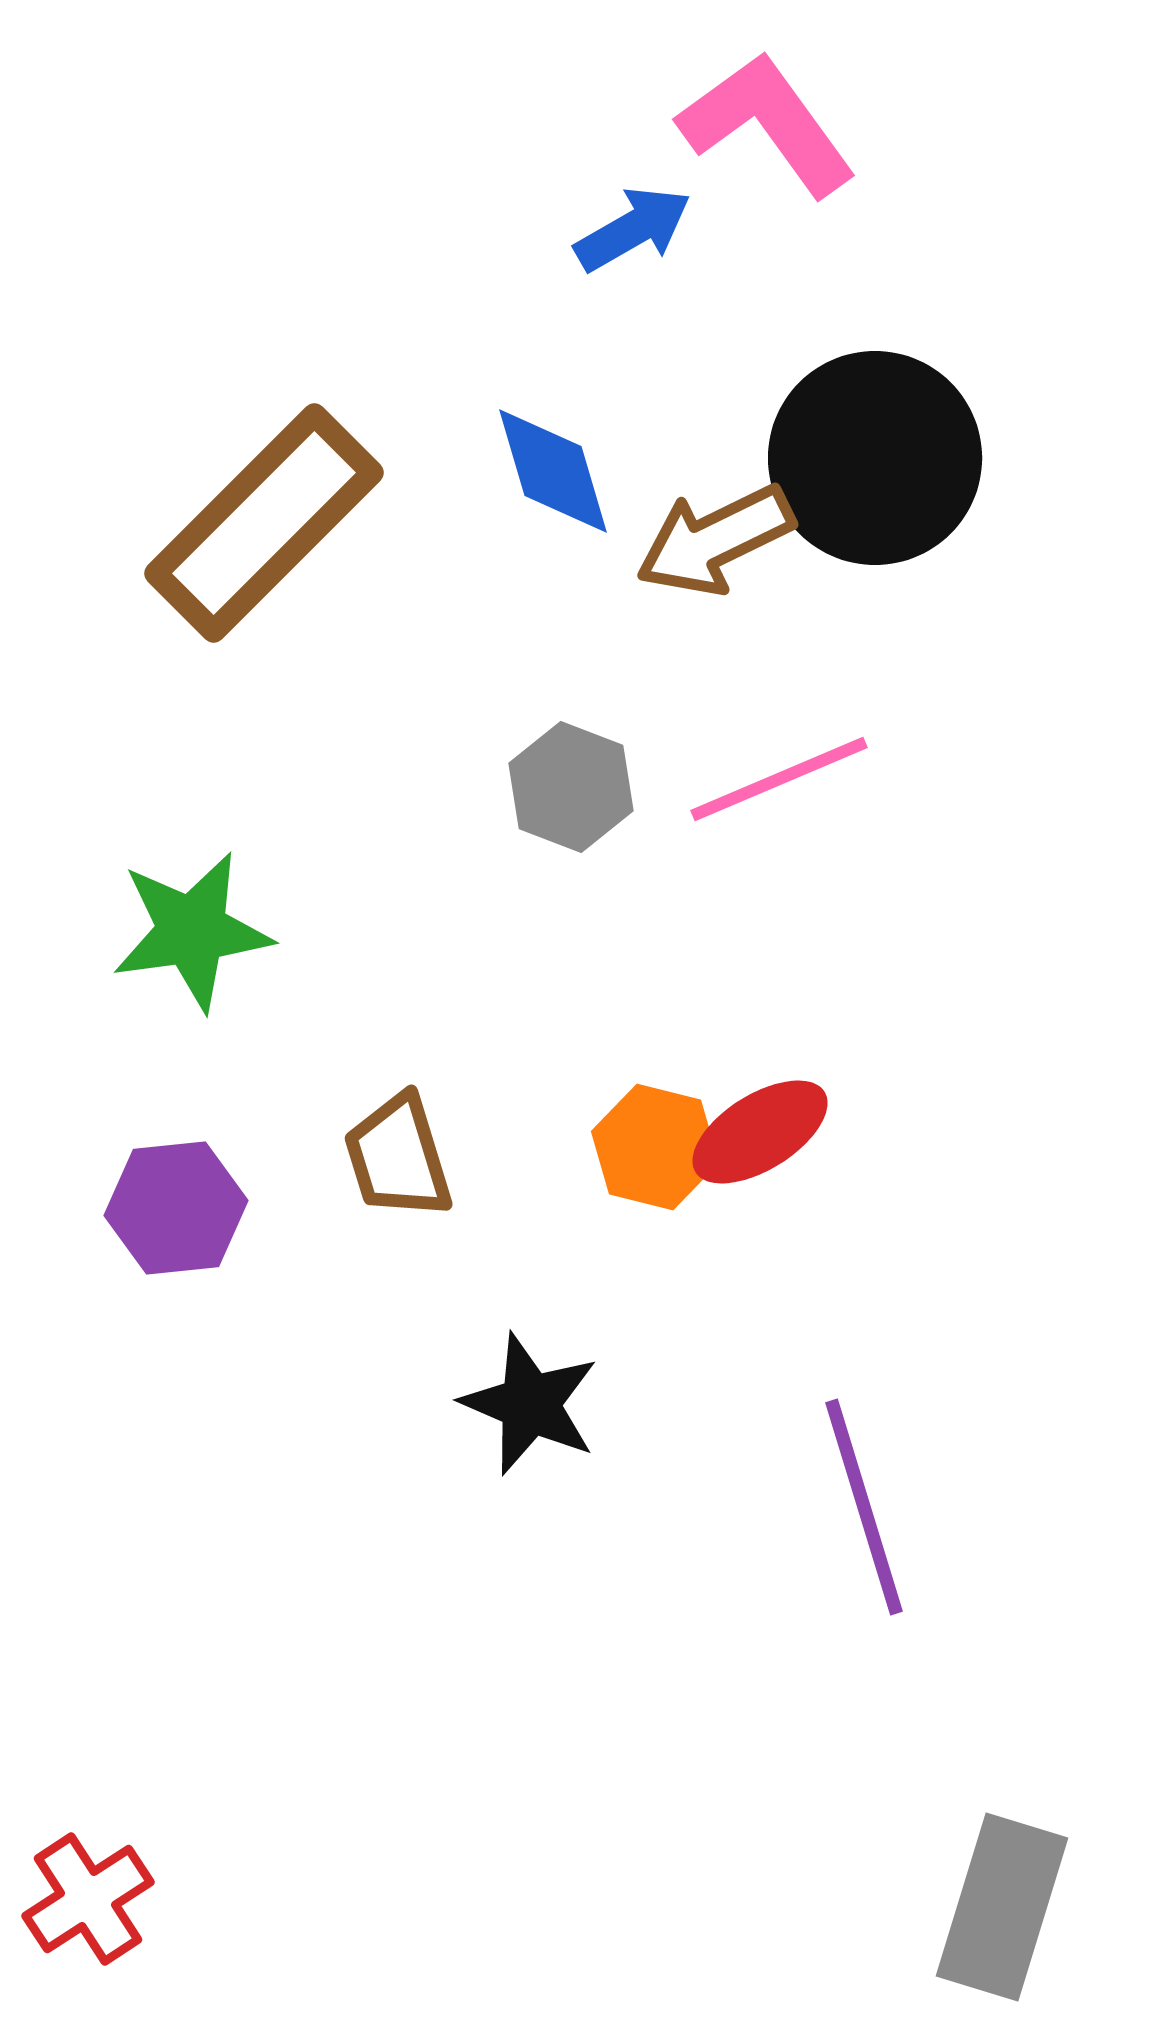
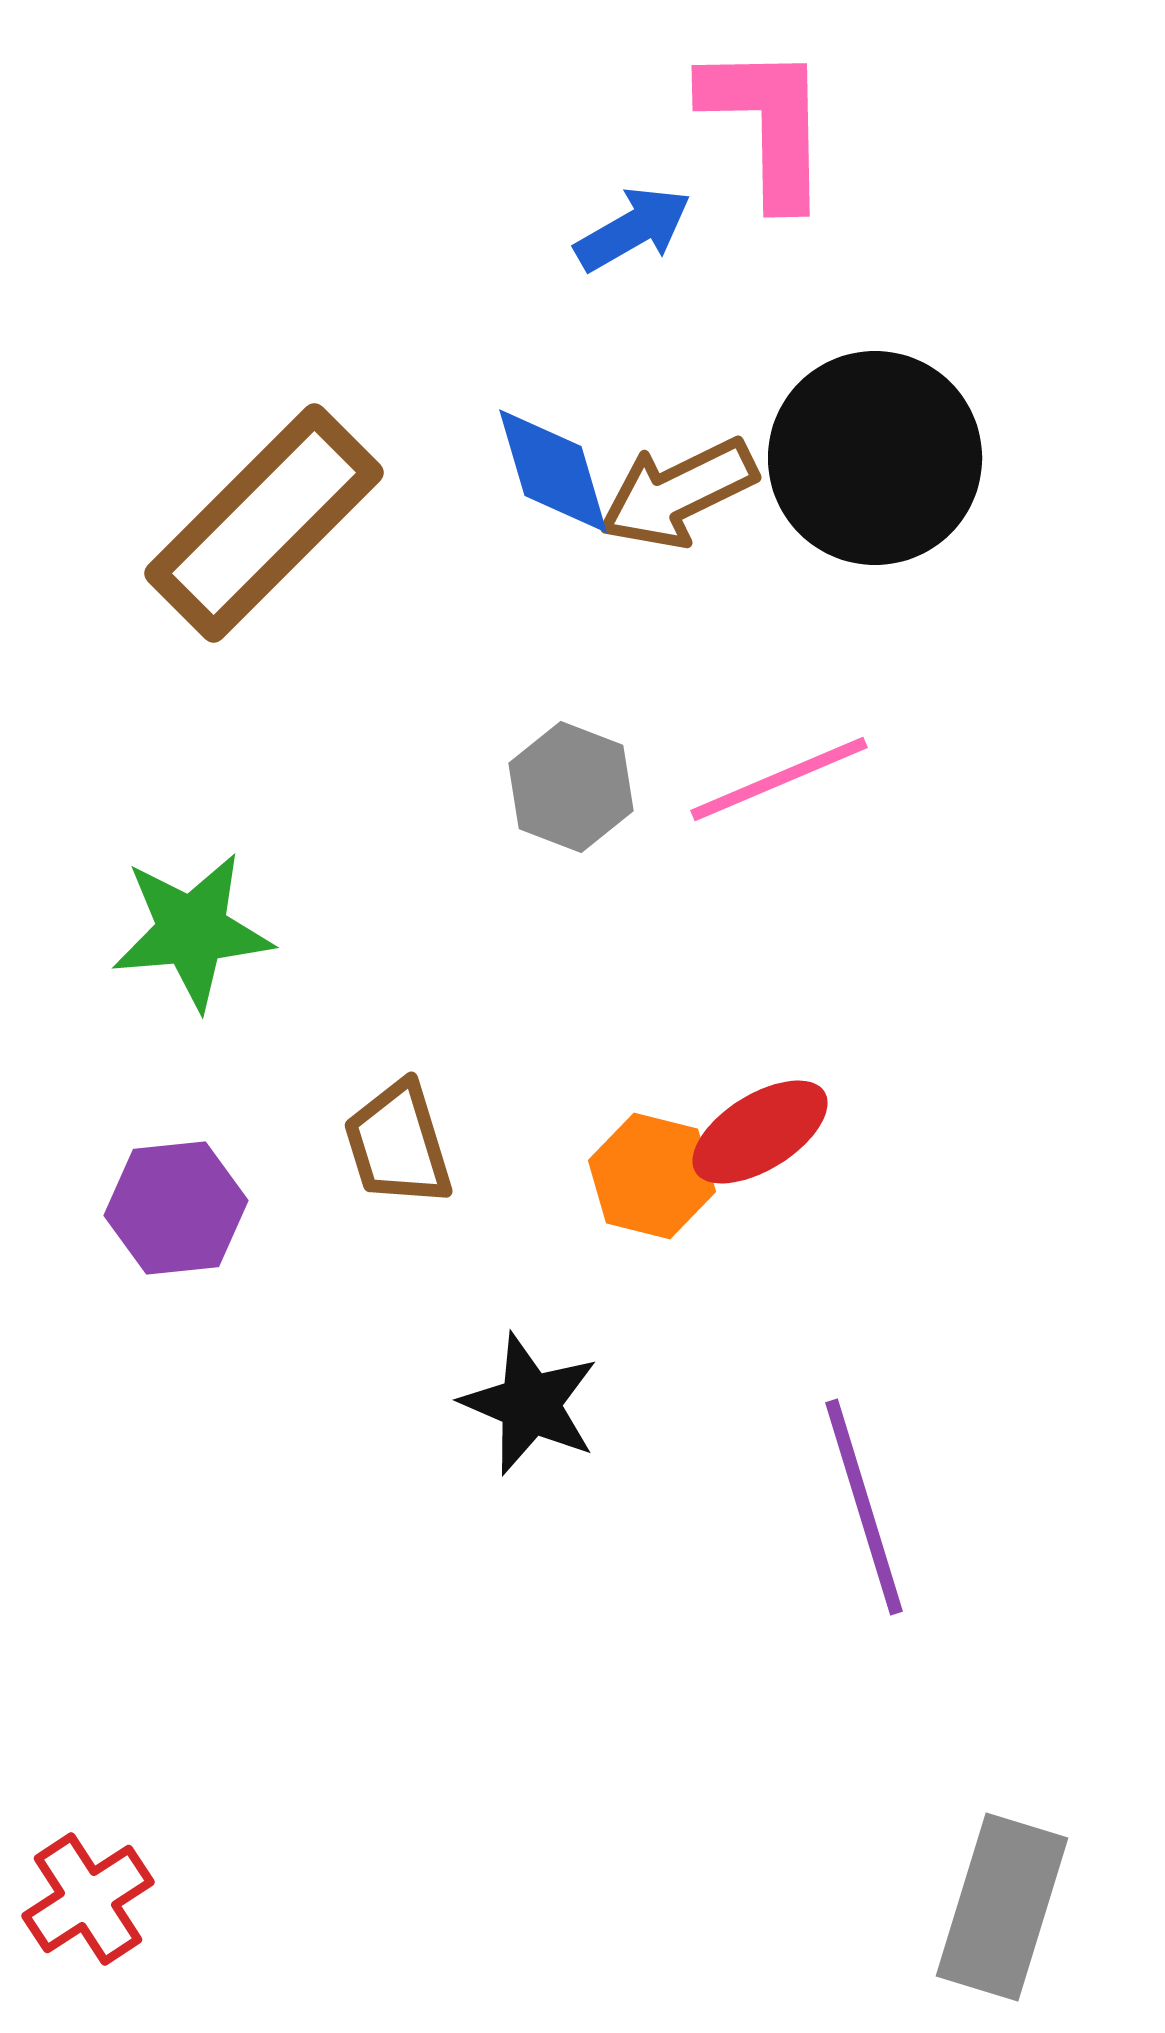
pink L-shape: rotated 35 degrees clockwise
brown arrow: moved 37 px left, 47 px up
green star: rotated 3 degrees clockwise
orange hexagon: moved 3 px left, 29 px down
brown trapezoid: moved 13 px up
